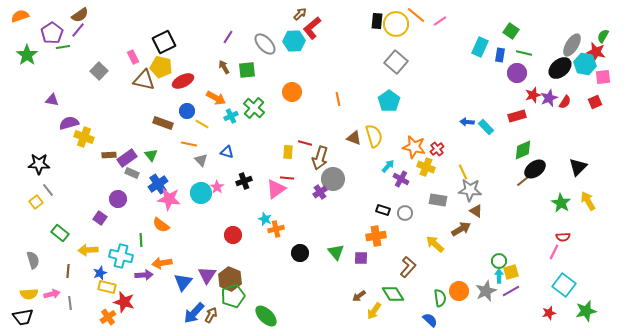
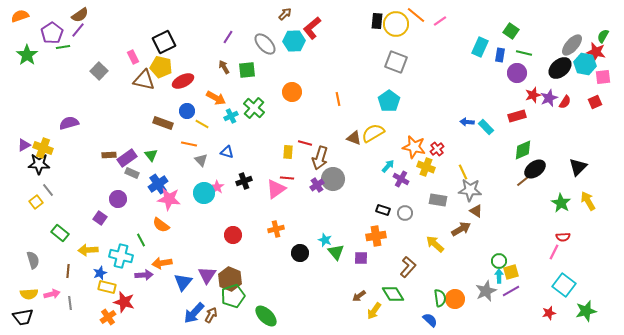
brown arrow at (300, 14): moved 15 px left
gray ellipse at (572, 45): rotated 10 degrees clockwise
gray square at (396, 62): rotated 20 degrees counterclockwise
purple triangle at (52, 100): moved 28 px left, 45 px down; rotated 40 degrees counterclockwise
yellow semicircle at (374, 136): moved 1 px left, 3 px up; rotated 105 degrees counterclockwise
yellow cross at (84, 137): moved 41 px left, 11 px down
purple cross at (320, 192): moved 3 px left, 7 px up
cyan circle at (201, 193): moved 3 px right
cyan star at (265, 219): moved 60 px right, 21 px down
green line at (141, 240): rotated 24 degrees counterclockwise
orange circle at (459, 291): moved 4 px left, 8 px down
